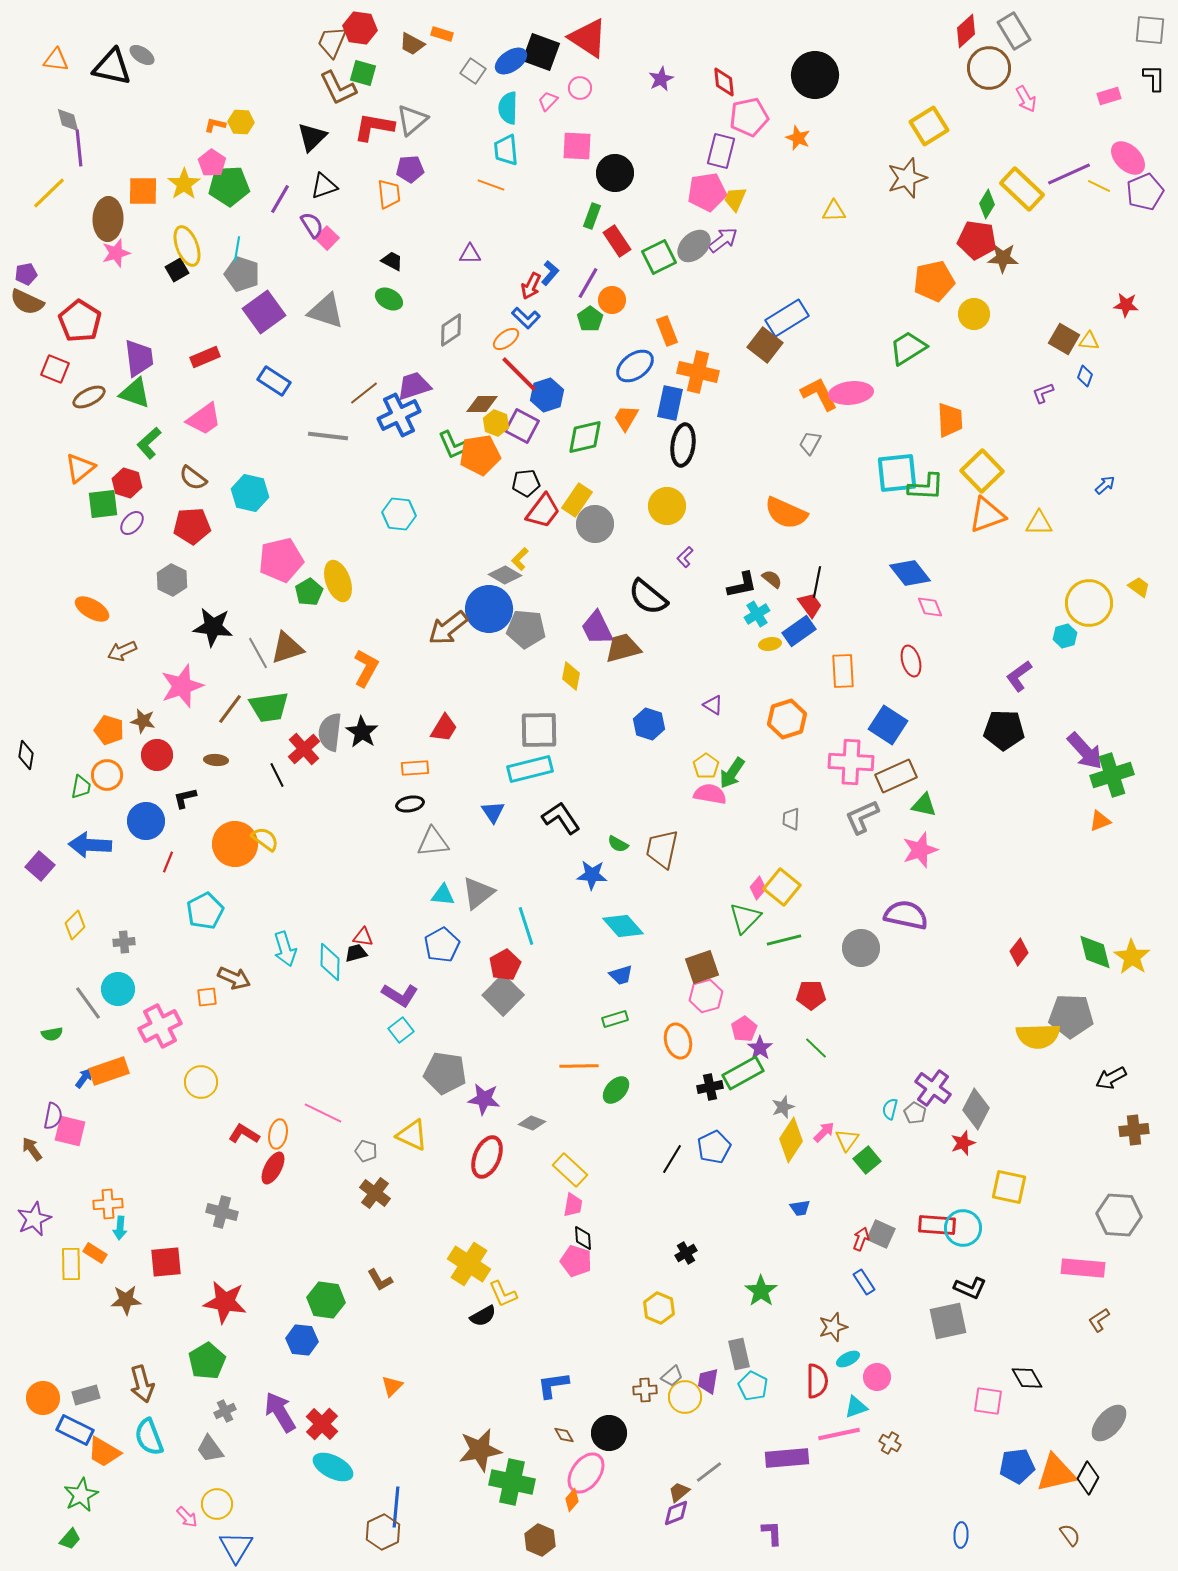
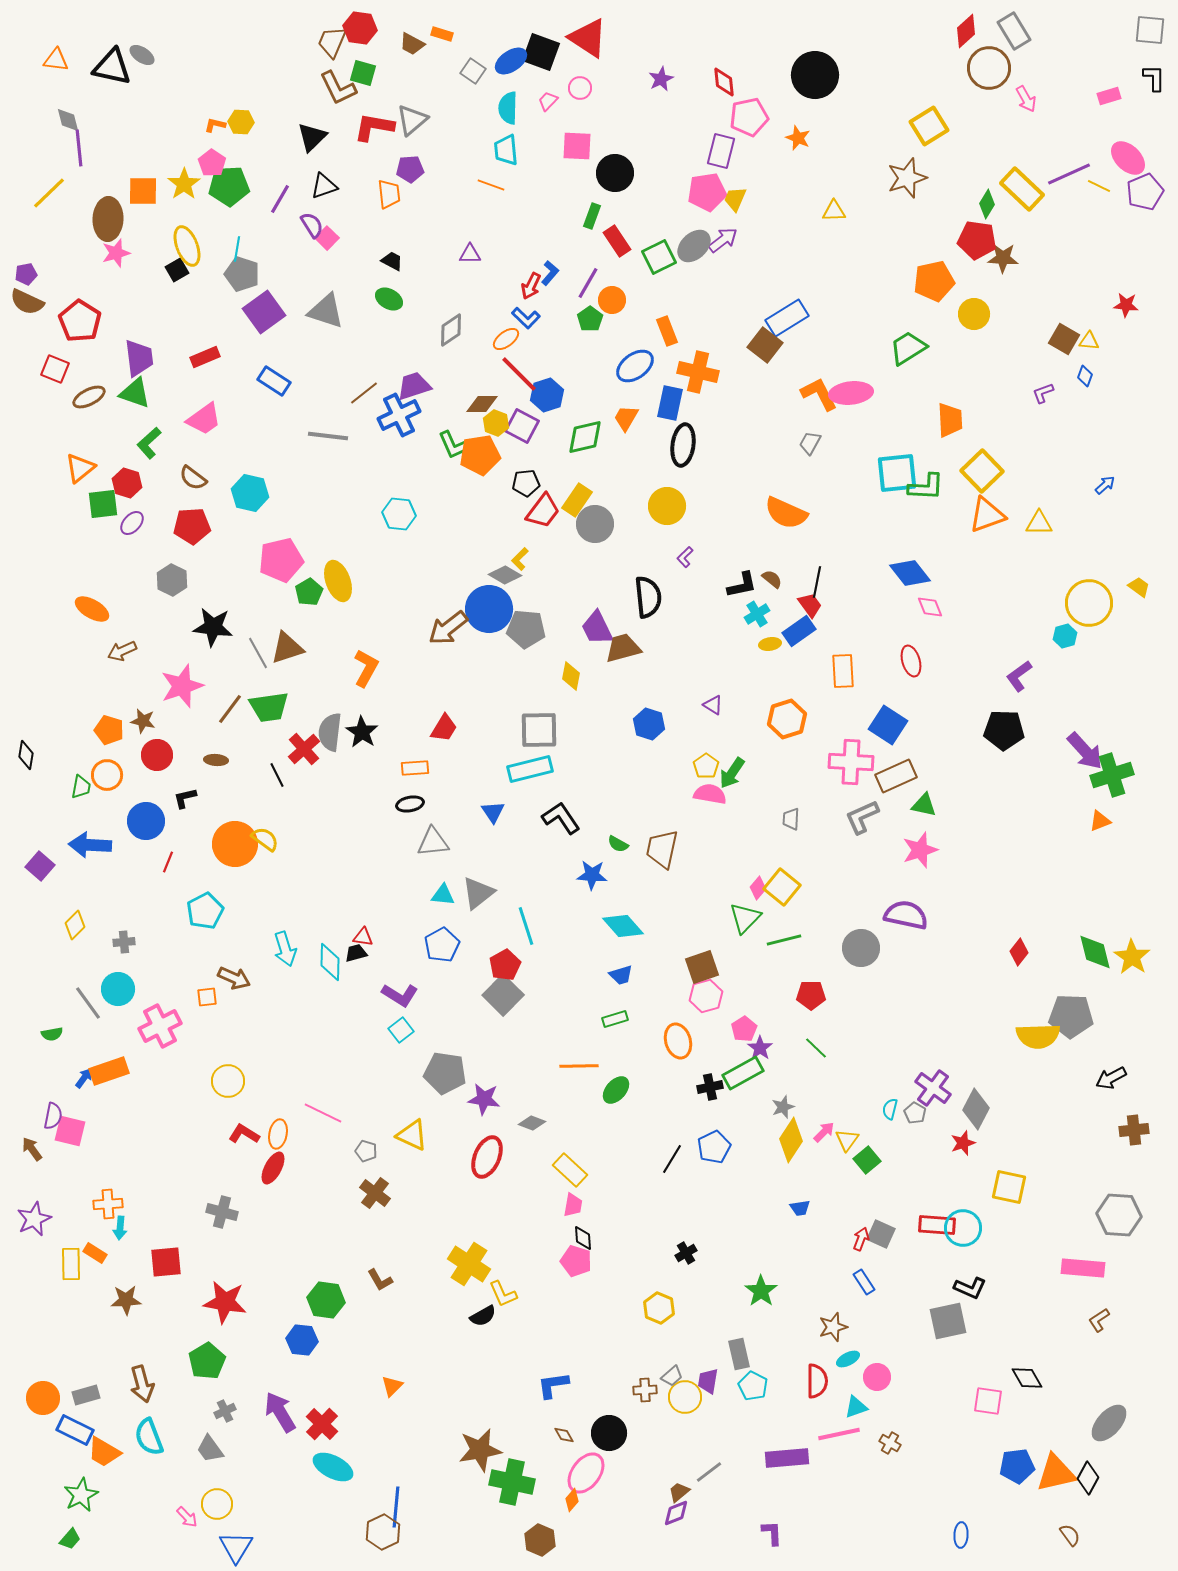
black semicircle at (648, 597): rotated 135 degrees counterclockwise
yellow circle at (201, 1082): moved 27 px right, 1 px up
